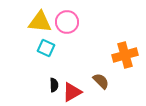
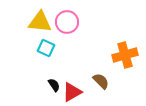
black semicircle: rotated 32 degrees counterclockwise
